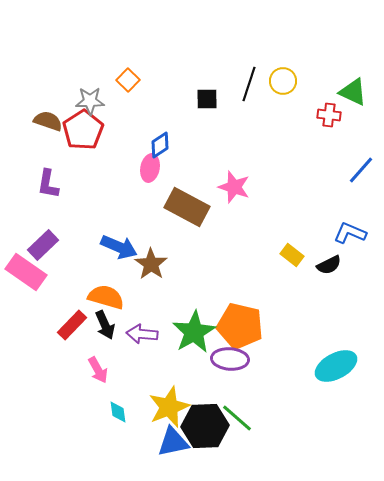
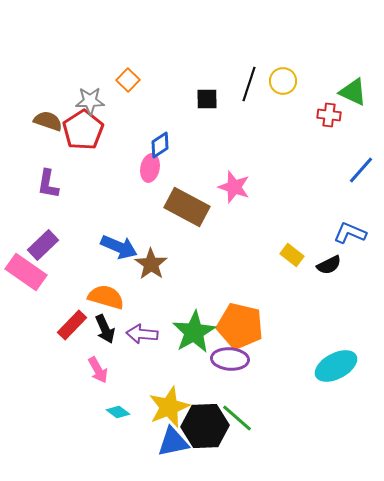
black arrow: moved 4 px down
cyan diamond: rotated 45 degrees counterclockwise
